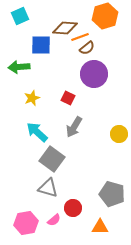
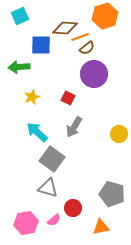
yellow star: moved 1 px up
orange triangle: moved 1 px right; rotated 12 degrees counterclockwise
